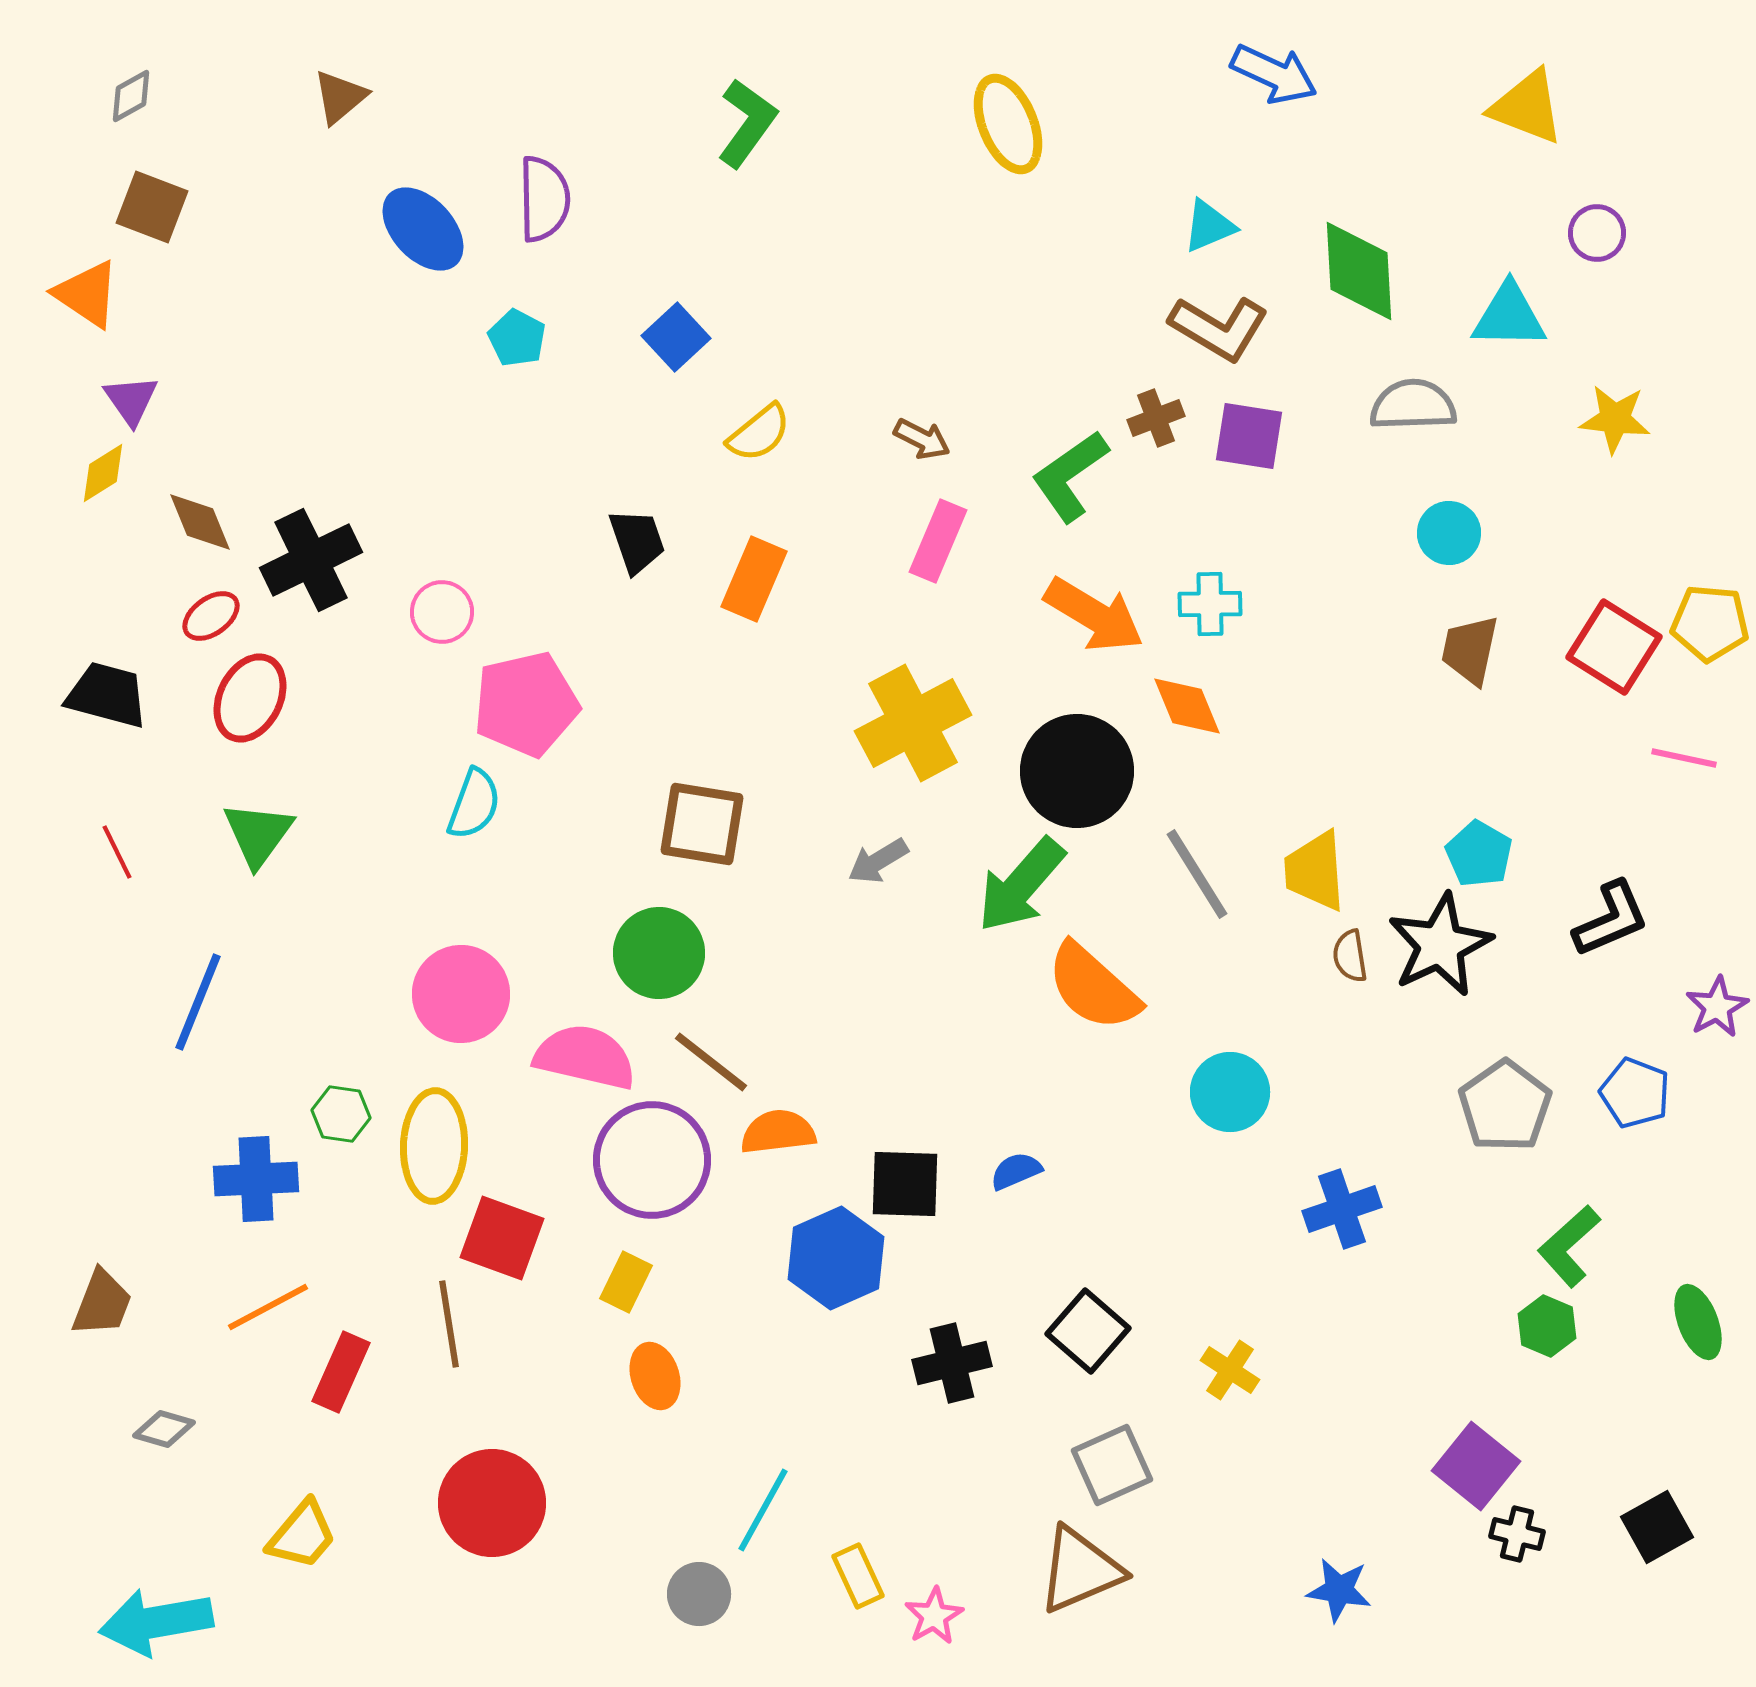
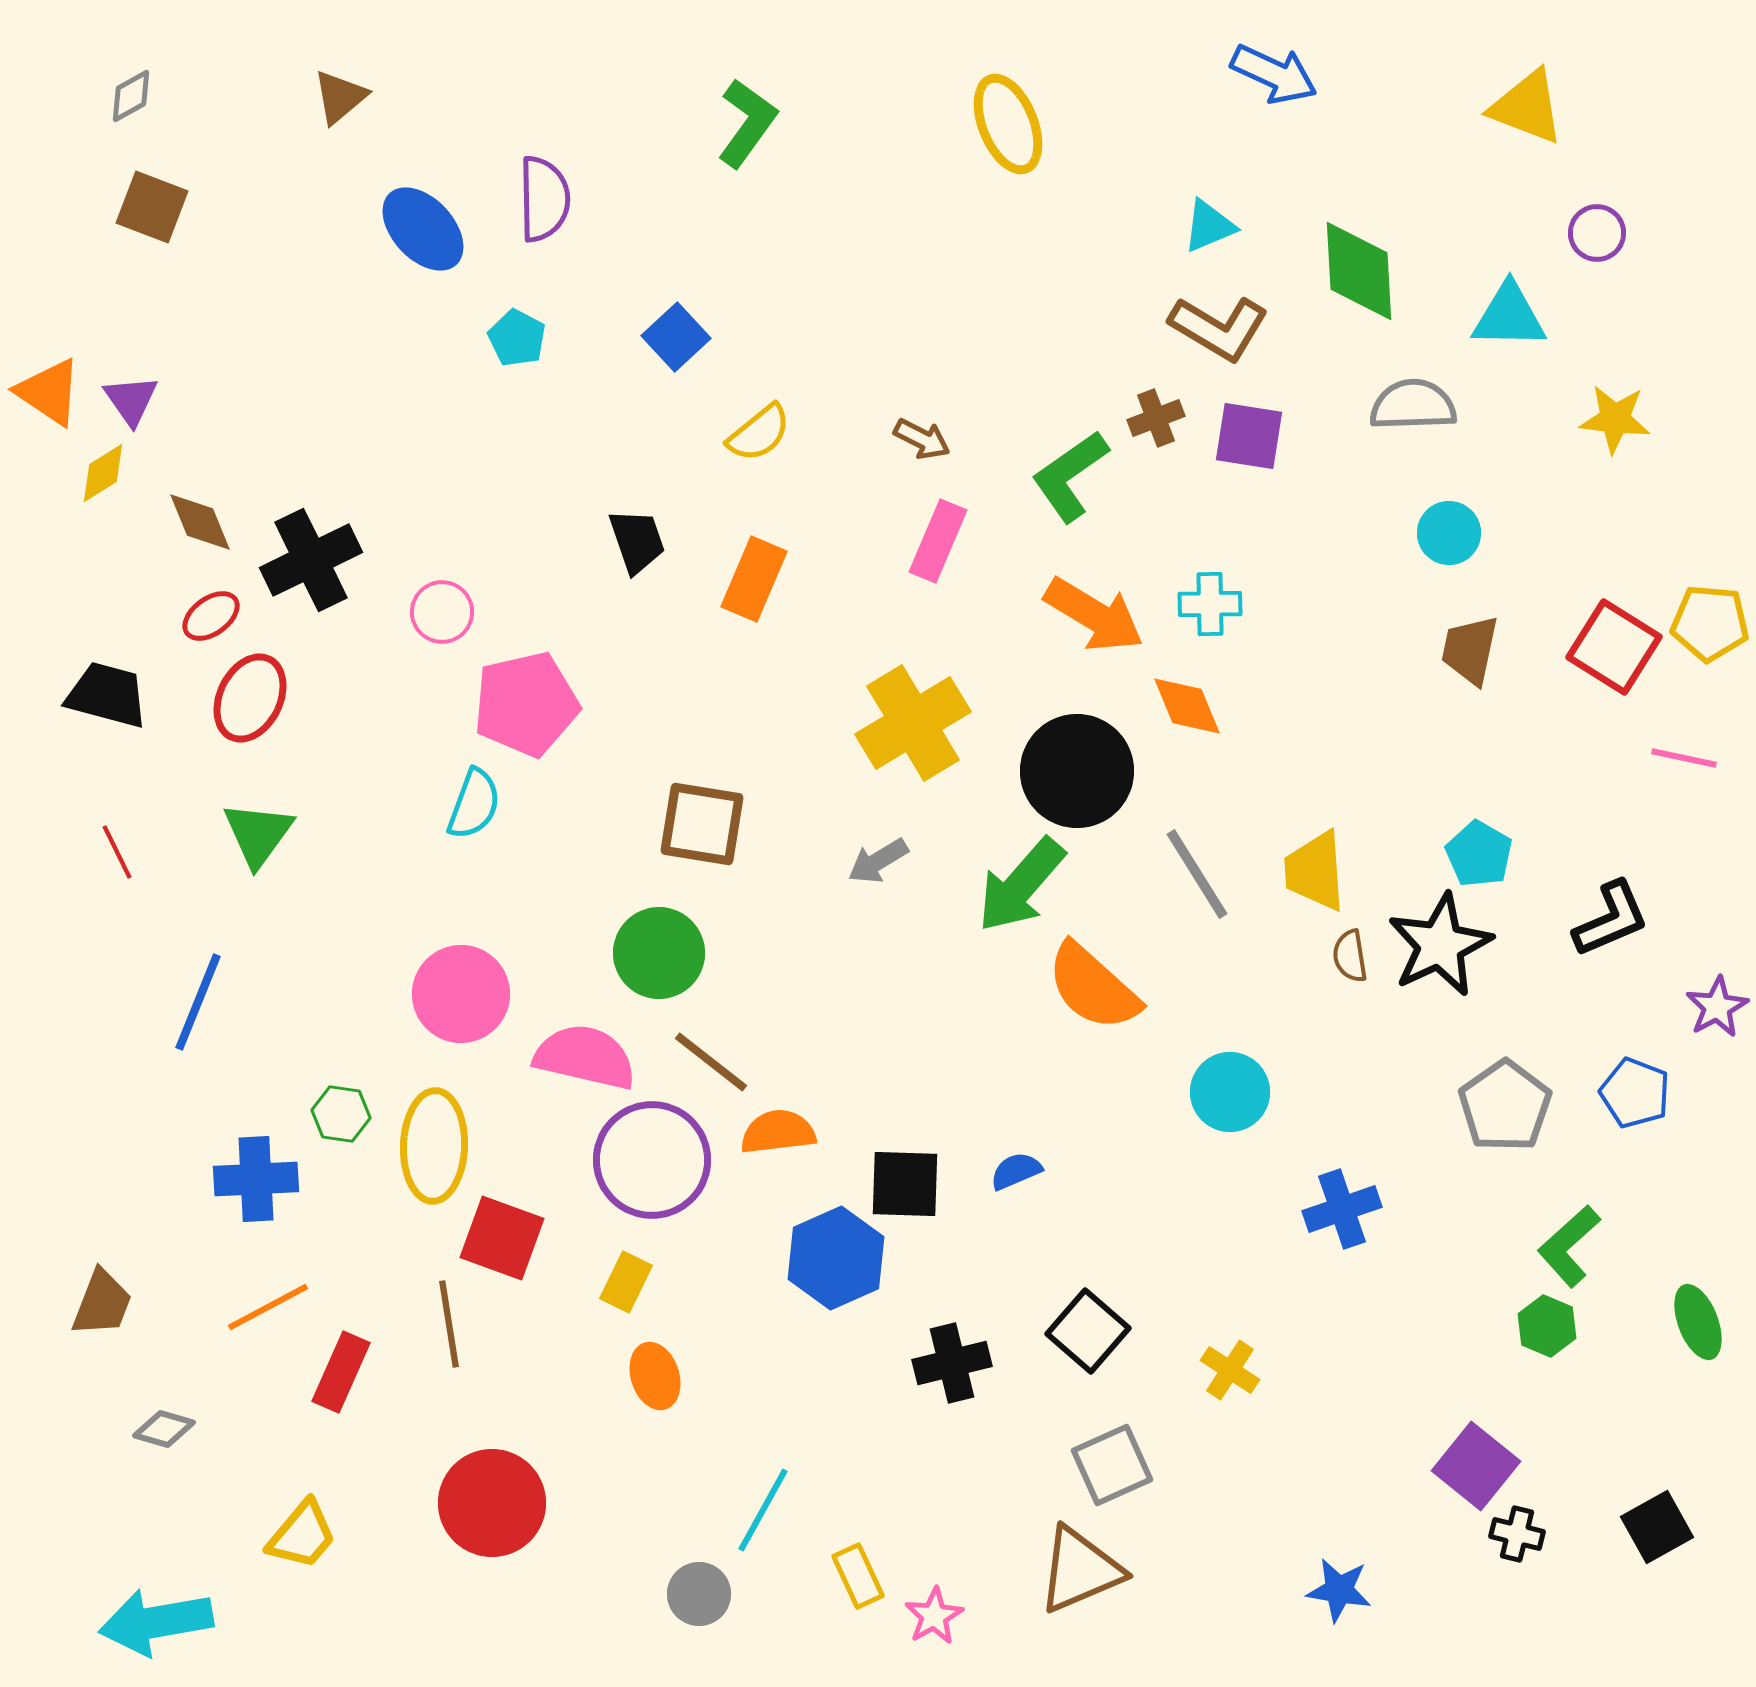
orange triangle at (87, 294): moved 38 px left, 98 px down
yellow cross at (913, 723): rotated 3 degrees counterclockwise
